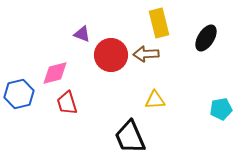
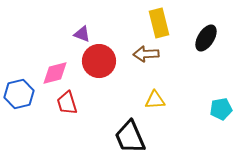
red circle: moved 12 px left, 6 px down
